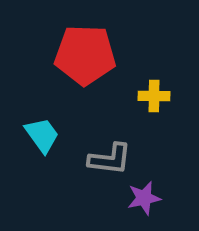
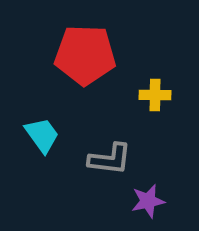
yellow cross: moved 1 px right, 1 px up
purple star: moved 4 px right, 3 px down
